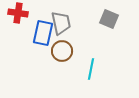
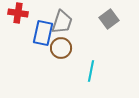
gray square: rotated 30 degrees clockwise
gray trapezoid: moved 1 px right, 1 px up; rotated 30 degrees clockwise
brown circle: moved 1 px left, 3 px up
cyan line: moved 2 px down
